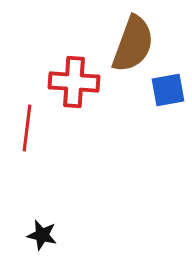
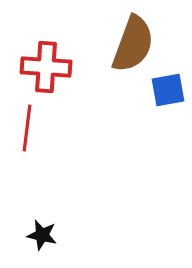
red cross: moved 28 px left, 15 px up
